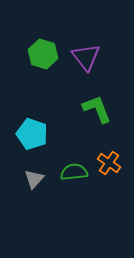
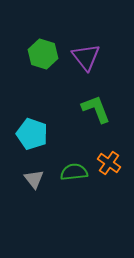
green L-shape: moved 1 px left
gray triangle: rotated 20 degrees counterclockwise
